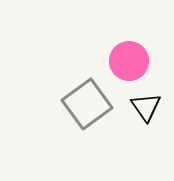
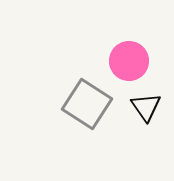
gray square: rotated 21 degrees counterclockwise
